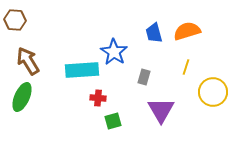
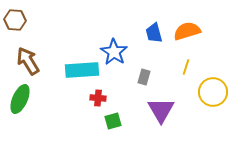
green ellipse: moved 2 px left, 2 px down
